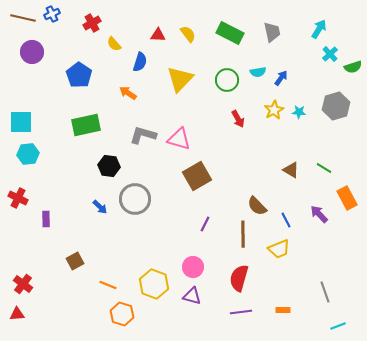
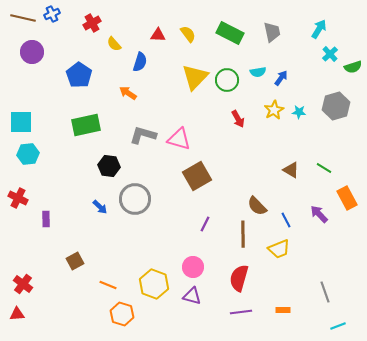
yellow triangle at (180, 79): moved 15 px right, 2 px up
